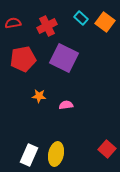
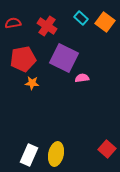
red cross: rotated 30 degrees counterclockwise
orange star: moved 7 px left, 13 px up
pink semicircle: moved 16 px right, 27 px up
